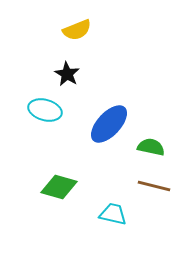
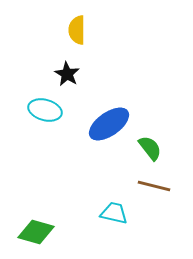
yellow semicircle: rotated 112 degrees clockwise
blue ellipse: rotated 12 degrees clockwise
green semicircle: moved 1 px left, 1 px down; rotated 40 degrees clockwise
green diamond: moved 23 px left, 45 px down
cyan trapezoid: moved 1 px right, 1 px up
